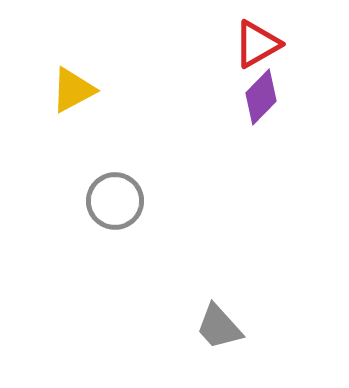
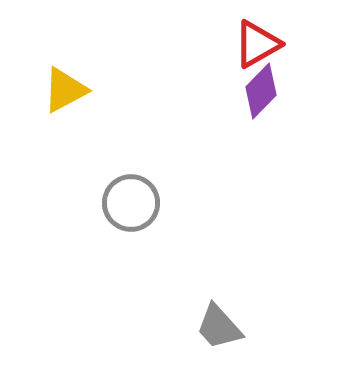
yellow triangle: moved 8 px left
purple diamond: moved 6 px up
gray circle: moved 16 px right, 2 px down
